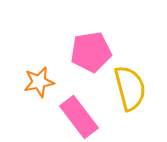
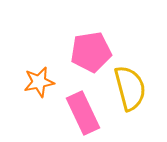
pink rectangle: moved 4 px right, 4 px up; rotated 12 degrees clockwise
